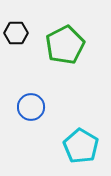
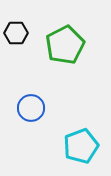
blue circle: moved 1 px down
cyan pentagon: rotated 20 degrees clockwise
